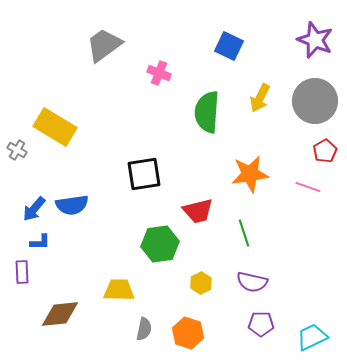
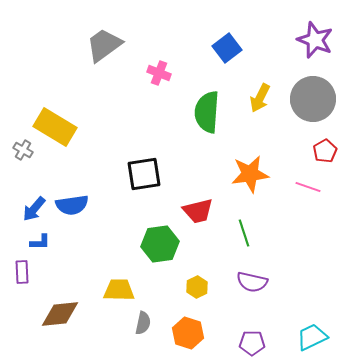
blue square: moved 2 px left, 2 px down; rotated 28 degrees clockwise
gray circle: moved 2 px left, 2 px up
gray cross: moved 6 px right
yellow hexagon: moved 4 px left, 4 px down
purple pentagon: moved 9 px left, 19 px down
gray semicircle: moved 1 px left, 6 px up
